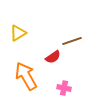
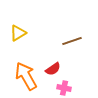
red semicircle: moved 12 px down
